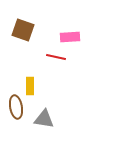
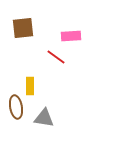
brown square: moved 2 px up; rotated 25 degrees counterclockwise
pink rectangle: moved 1 px right, 1 px up
red line: rotated 24 degrees clockwise
gray triangle: moved 1 px up
